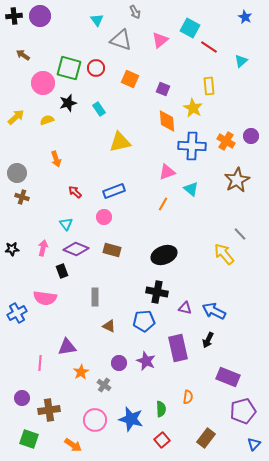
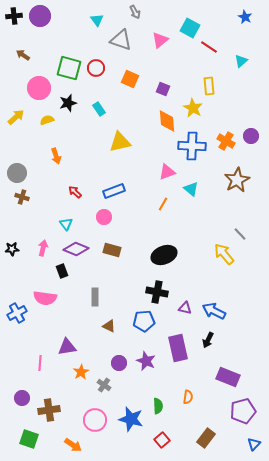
pink circle at (43, 83): moved 4 px left, 5 px down
orange arrow at (56, 159): moved 3 px up
green semicircle at (161, 409): moved 3 px left, 3 px up
